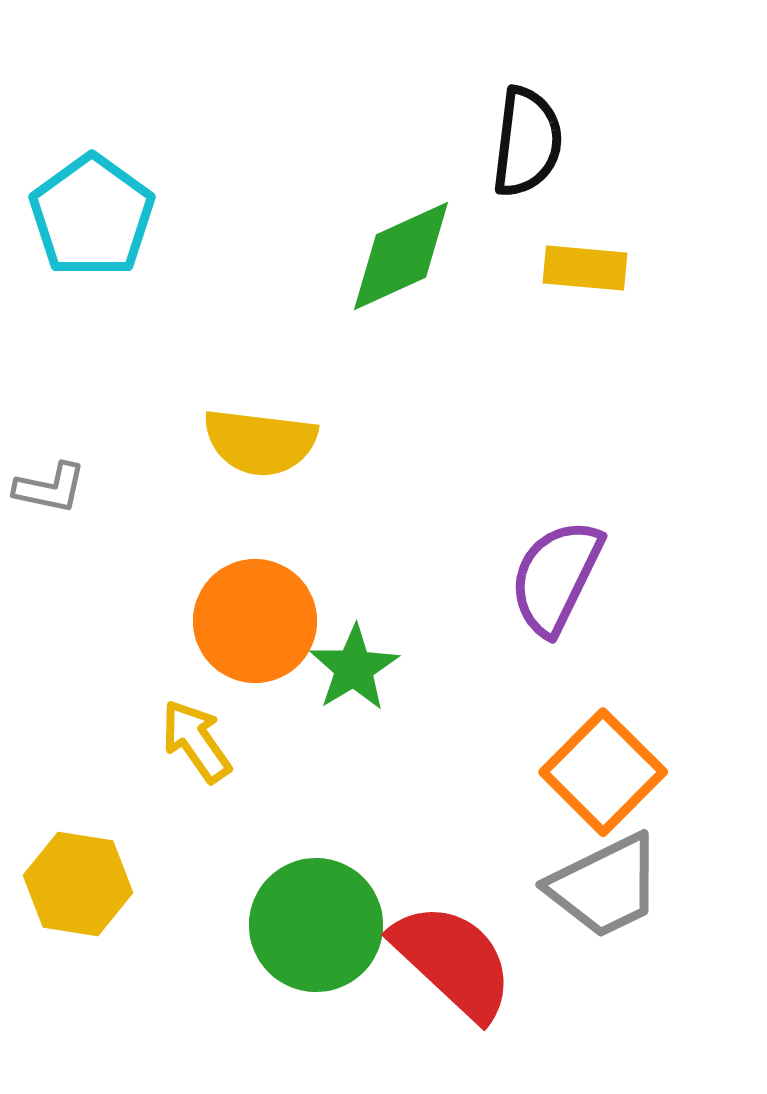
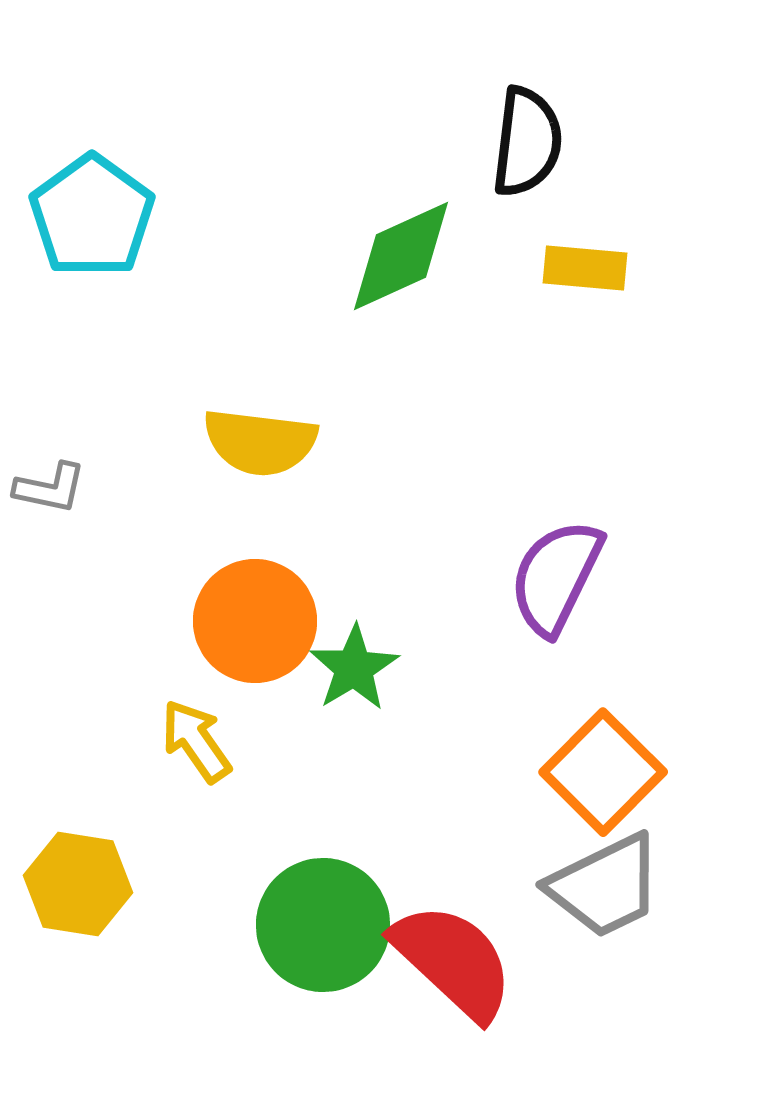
green circle: moved 7 px right
